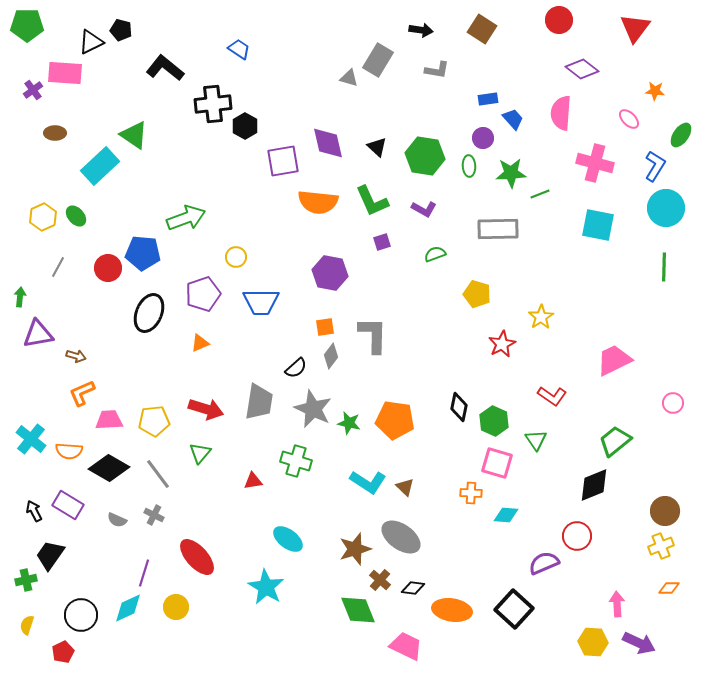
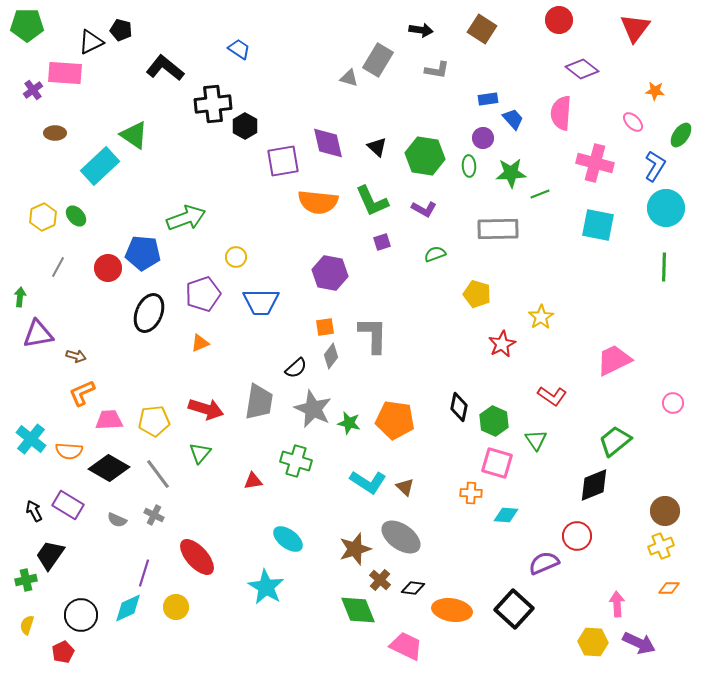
pink ellipse at (629, 119): moved 4 px right, 3 px down
